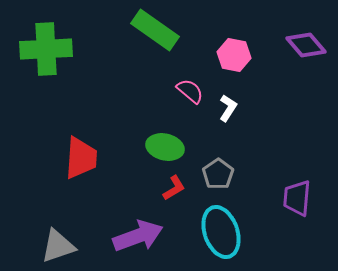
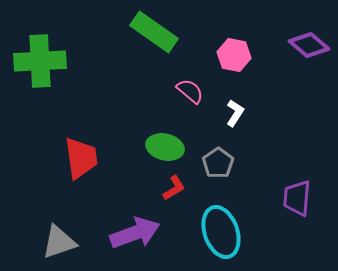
green rectangle: moved 1 px left, 2 px down
purple diamond: moved 3 px right; rotated 9 degrees counterclockwise
green cross: moved 6 px left, 12 px down
white L-shape: moved 7 px right, 5 px down
red trapezoid: rotated 12 degrees counterclockwise
gray pentagon: moved 11 px up
purple arrow: moved 3 px left, 3 px up
gray triangle: moved 1 px right, 4 px up
